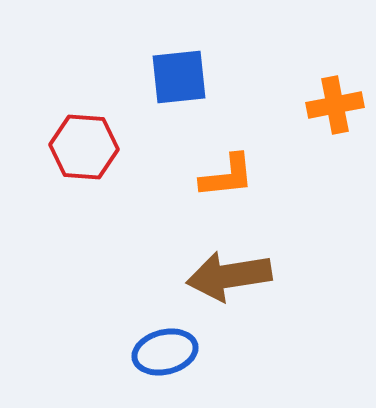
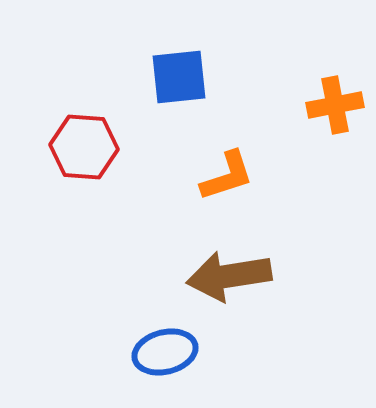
orange L-shape: rotated 12 degrees counterclockwise
